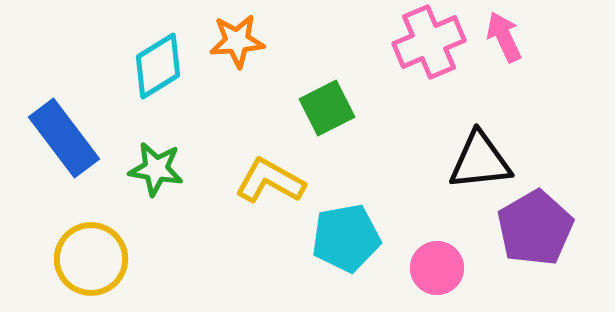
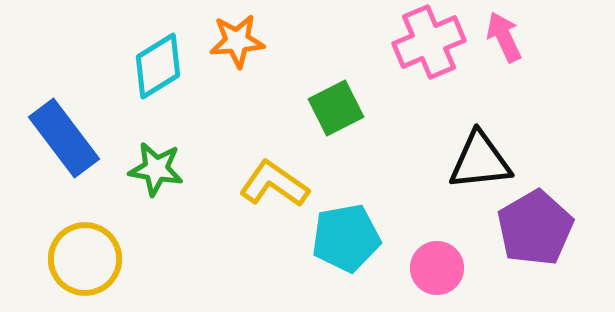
green square: moved 9 px right
yellow L-shape: moved 4 px right, 3 px down; rotated 6 degrees clockwise
yellow circle: moved 6 px left
